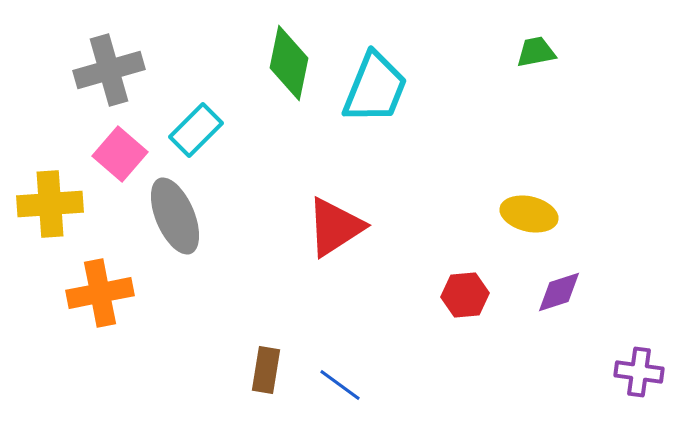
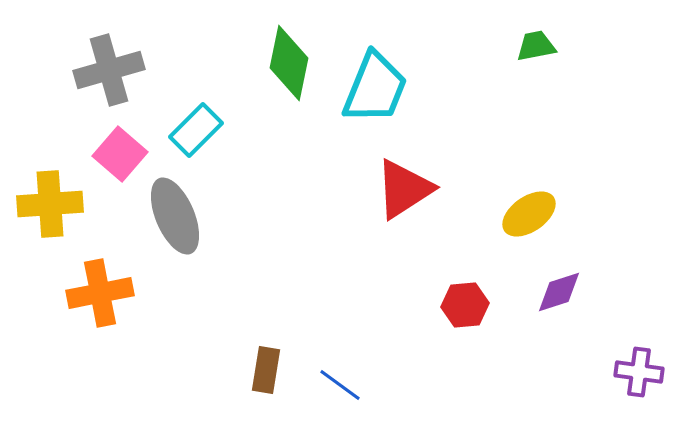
green trapezoid: moved 6 px up
yellow ellipse: rotated 48 degrees counterclockwise
red triangle: moved 69 px right, 38 px up
red hexagon: moved 10 px down
